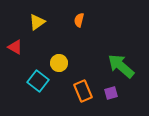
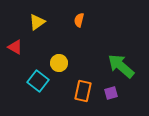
orange rectangle: rotated 35 degrees clockwise
